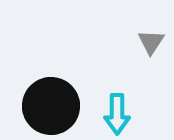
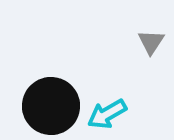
cyan arrow: moved 10 px left; rotated 60 degrees clockwise
